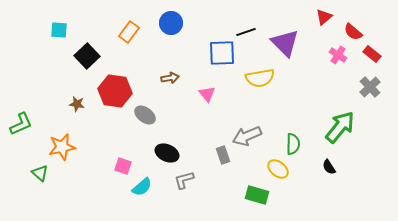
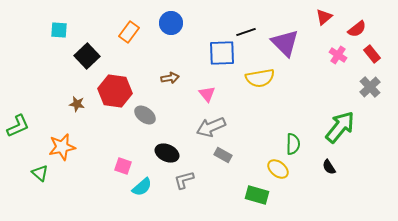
red semicircle: moved 4 px right, 3 px up; rotated 78 degrees counterclockwise
red rectangle: rotated 12 degrees clockwise
green L-shape: moved 3 px left, 2 px down
gray arrow: moved 36 px left, 9 px up
gray rectangle: rotated 42 degrees counterclockwise
